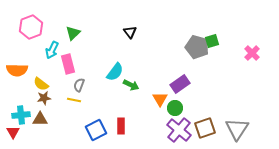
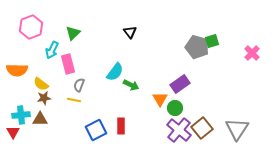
brown square: moved 3 px left; rotated 20 degrees counterclockwise
